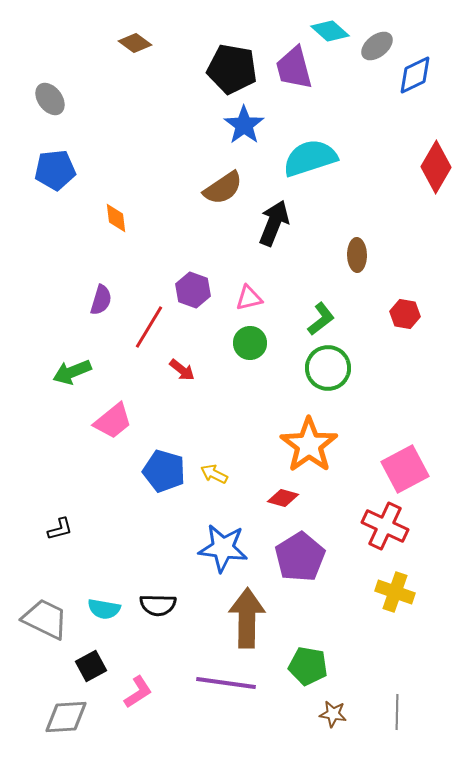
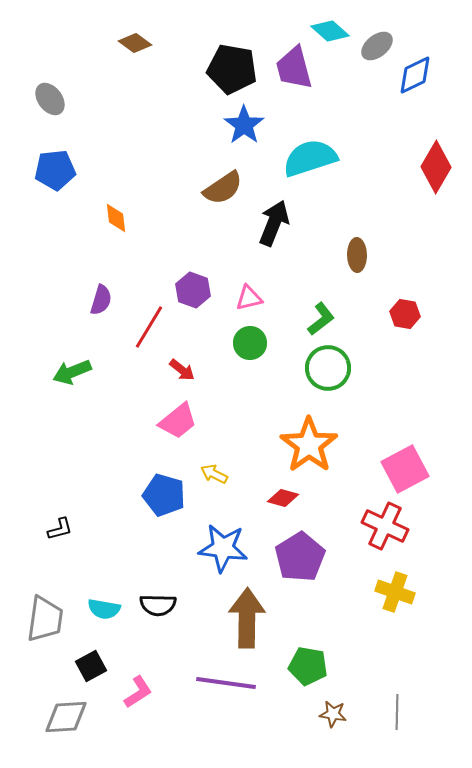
pink trapezoid at (113, 421): moved 65 px right
blue pentagon at (164, 471): moved 24 px down
gray trapezoid at (45, 619): rotated 72 degrees clockwise
